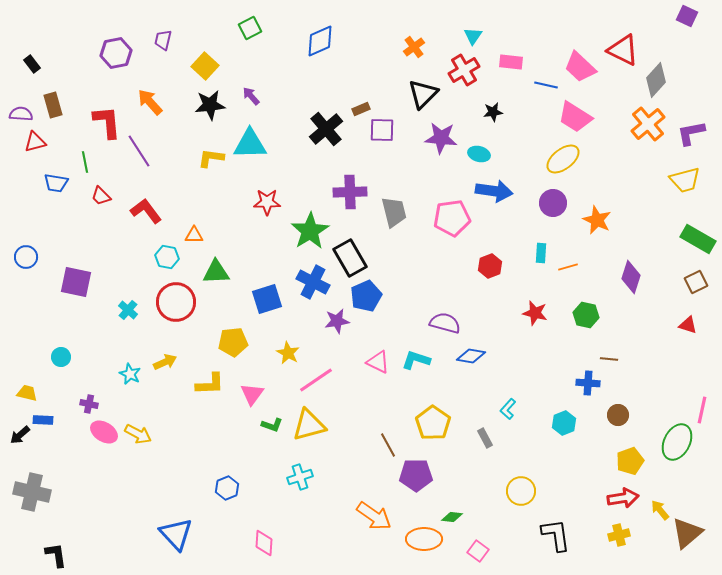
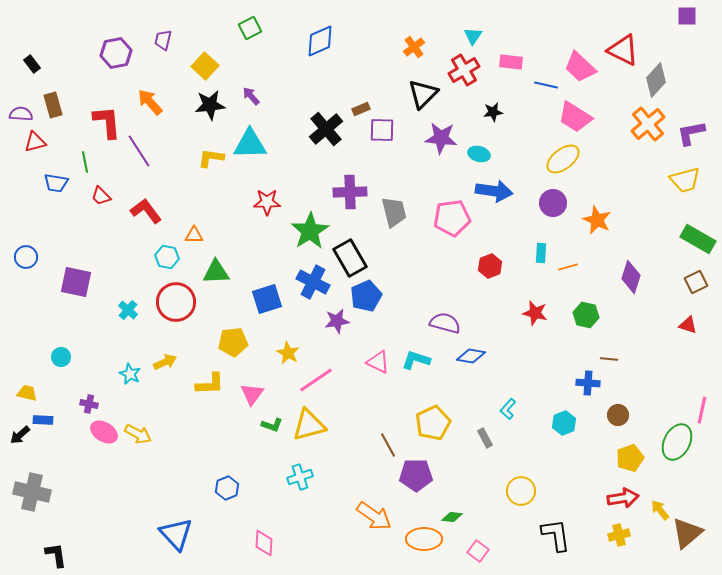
purple square at (687, 16): rotated 25 degrees counterclockwise
yellow pentagon at (433, 423): rotated 12 degrees clockwise
yellow pentagon at (630, 461): moved 3 px up
